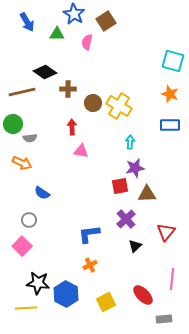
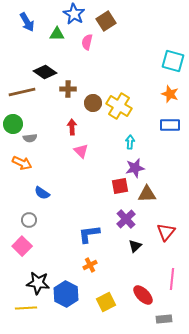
pink triangle: rotated 35 degrees clockwise
